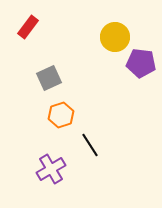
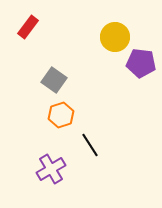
gray square: moved 5 px right, 2 px down; rotated 30 degrees counterclockwise
